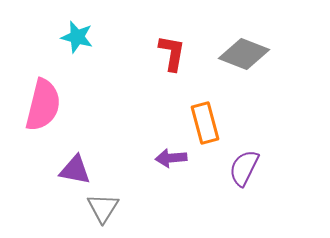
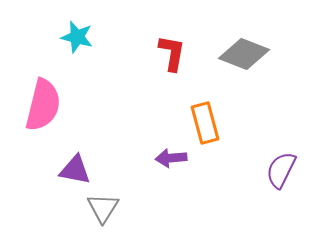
purple semicircle: moved 37 px right, 2 px down
